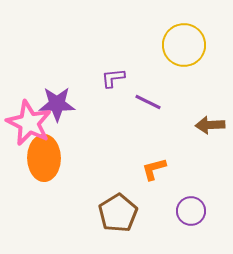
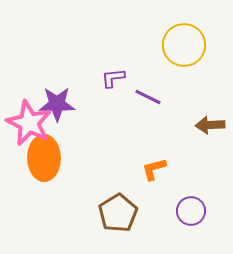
purple line: moved 5 px up
